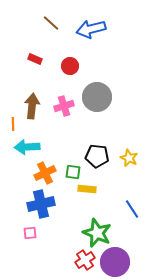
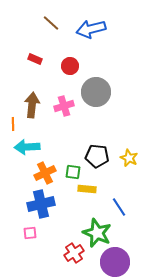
gray circle: moved 1 px left, 5 px up
brown arrow: moved 1 px up
blue line: moved 13 px left, 2 px up
red cross: moved 11 px left, 7 px up
